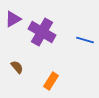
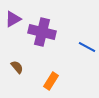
purple cross: rotated 16 degrees counterclockwise
blue line: moved 2 px right, 7 px down; rotated 12 degrees clockwise
